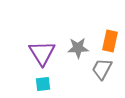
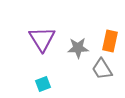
purple triangle: moved 14 px up
gray trapezoid: rotated 60 degrees counterclockwise
cyan square: rotated 14 degrees counterclockwise
